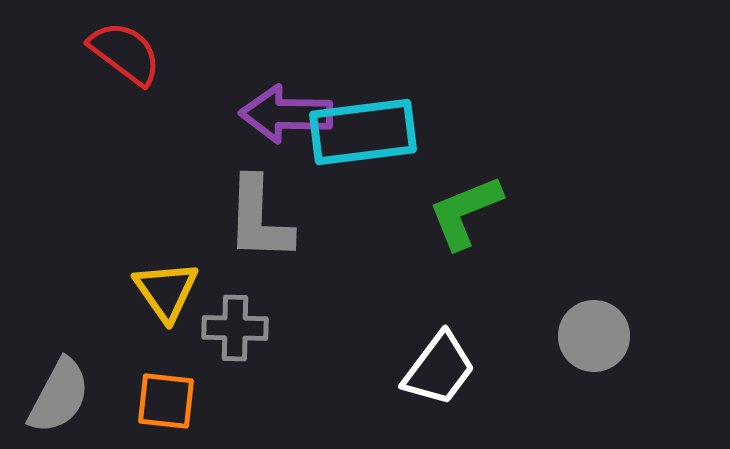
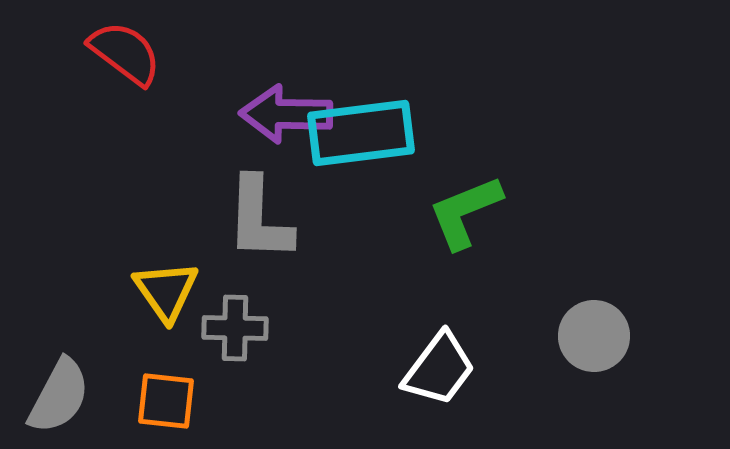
cyan rectangle: moved 2 px left, 1 px down
